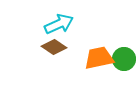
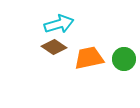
cyan arrow: rotated 8 degrees clockwise
orange trapezoid: moved 10 px left
